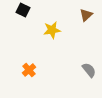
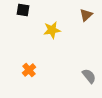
black square: rotated 16 degrees counterclockwise
gray semicircle: moved 6 px down
